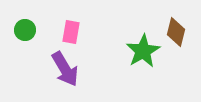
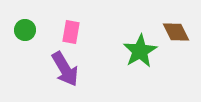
brown diamond: rotated 40 degrees counterclockwise
green star: moved 3 px left
